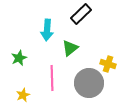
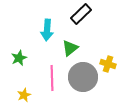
gray circle: moved 6 px left, 6 px up
yellow star: moved 1 px right
